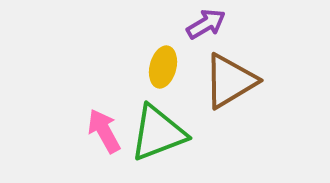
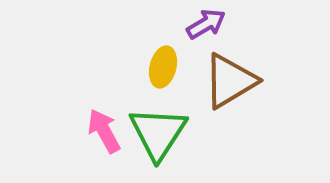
green triangle: rotated 36 degrees counterclockwise
